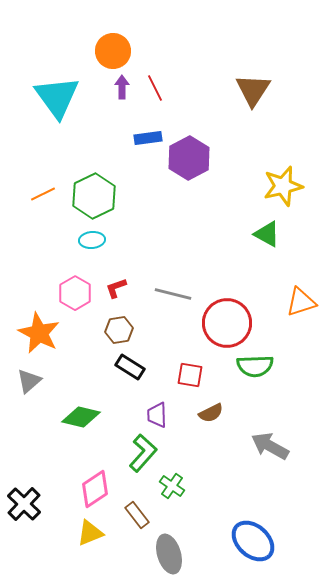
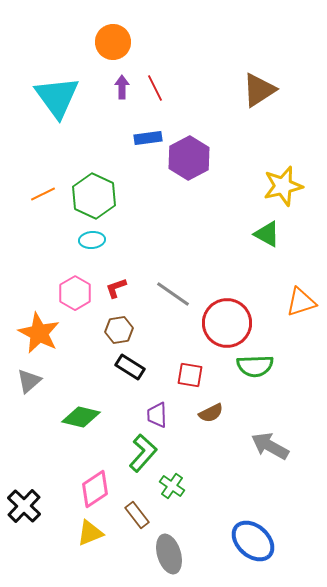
orange circle: moved 9 px up
brown triangle: moved 6 px right; rotated 24 degrees clockwise
green hexagon: rotated 9 degrees counterclockwise
gray line: rotated 21 degrees clockwise
black cross: moved 2 px down
